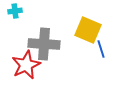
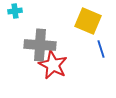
yellow square: moved 9 px up
gray cross: moved 4 px left, 1 px down
red star: moved 27 px right; rotated 20 degrees counterclockwise
